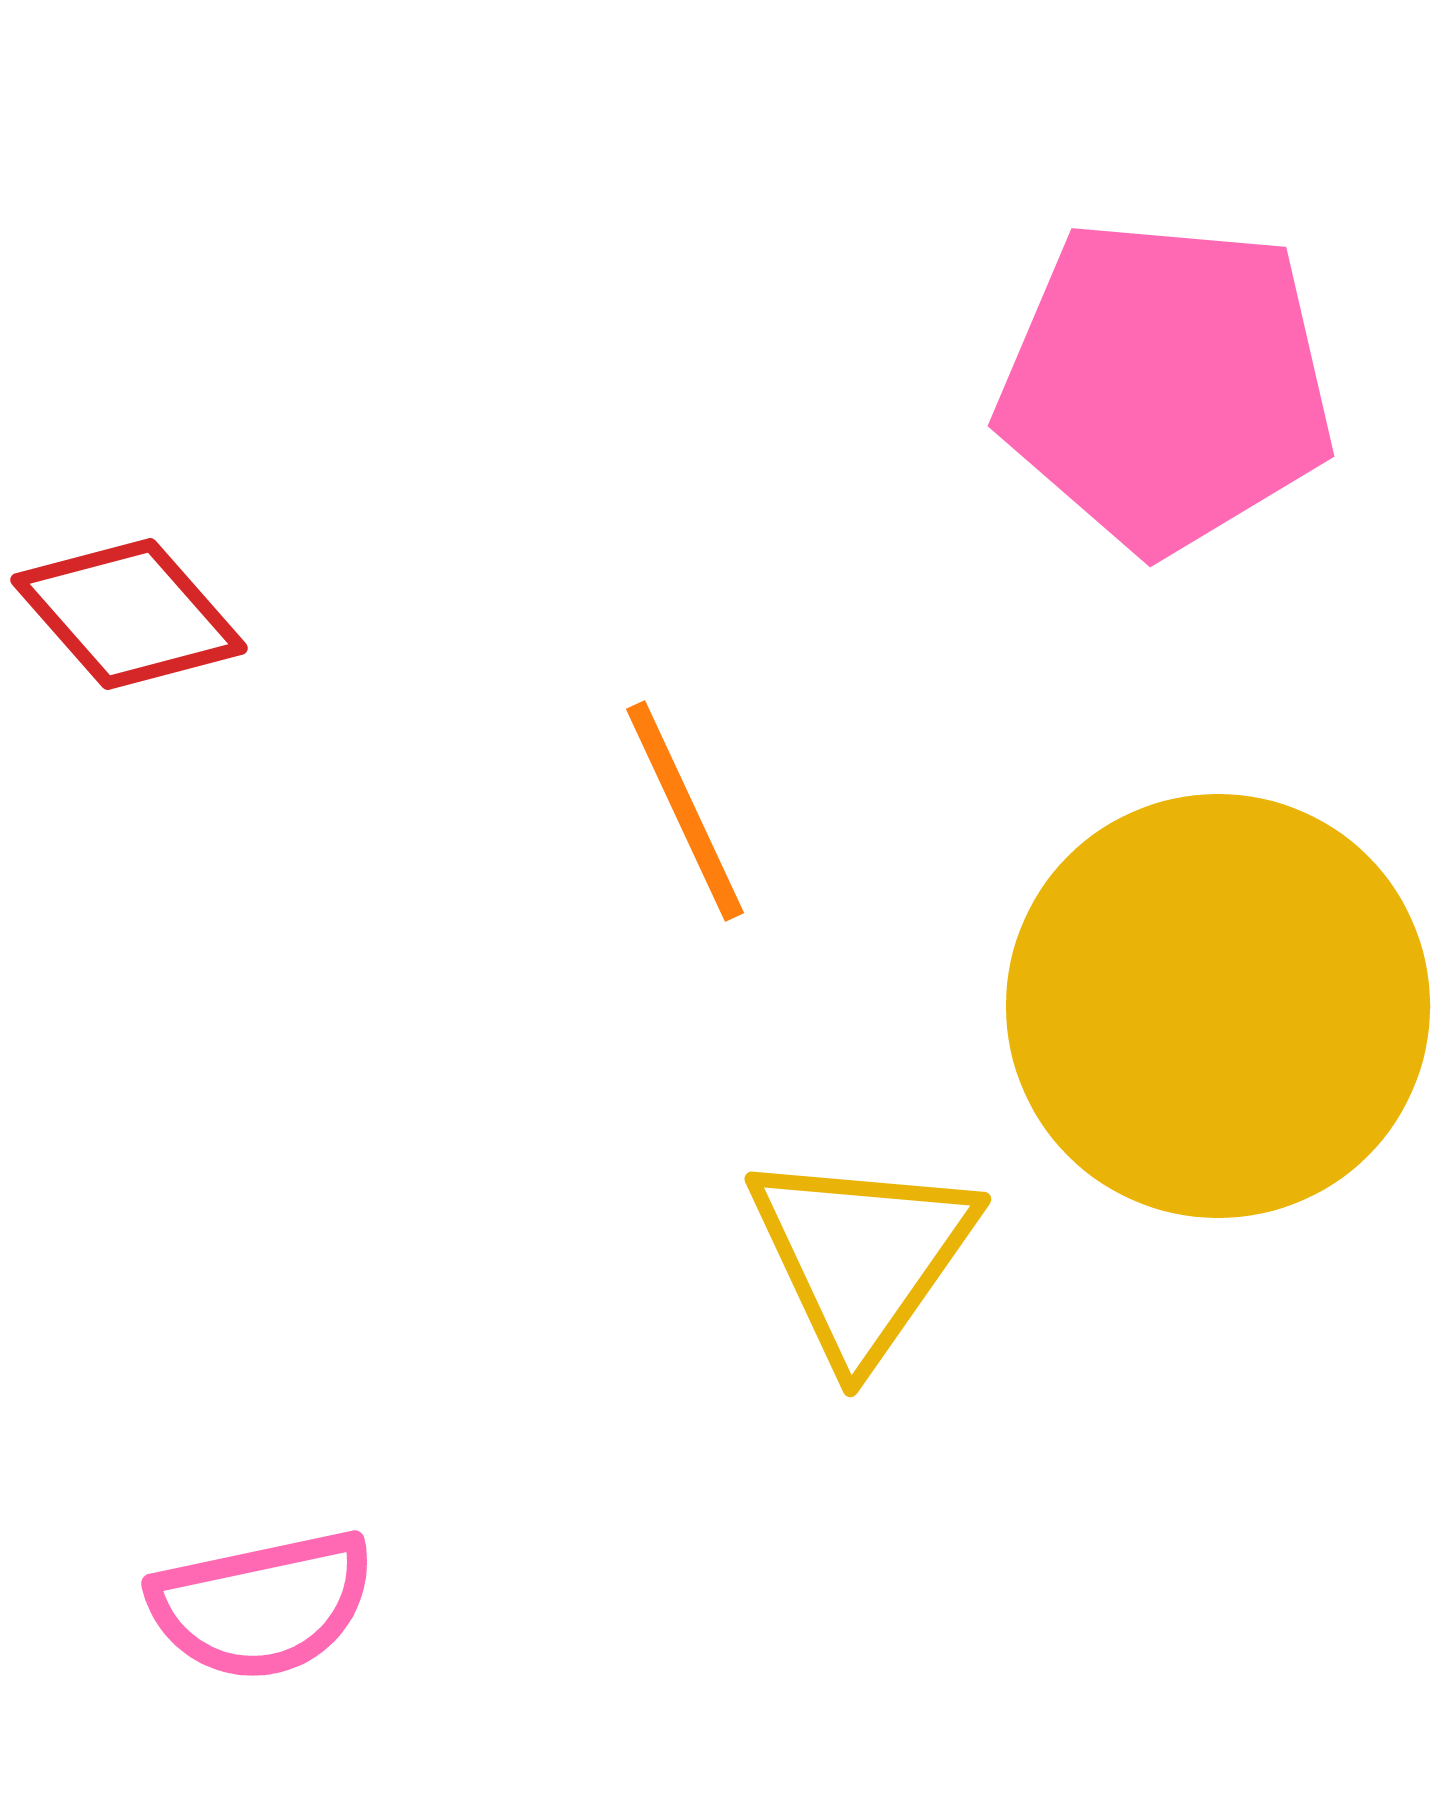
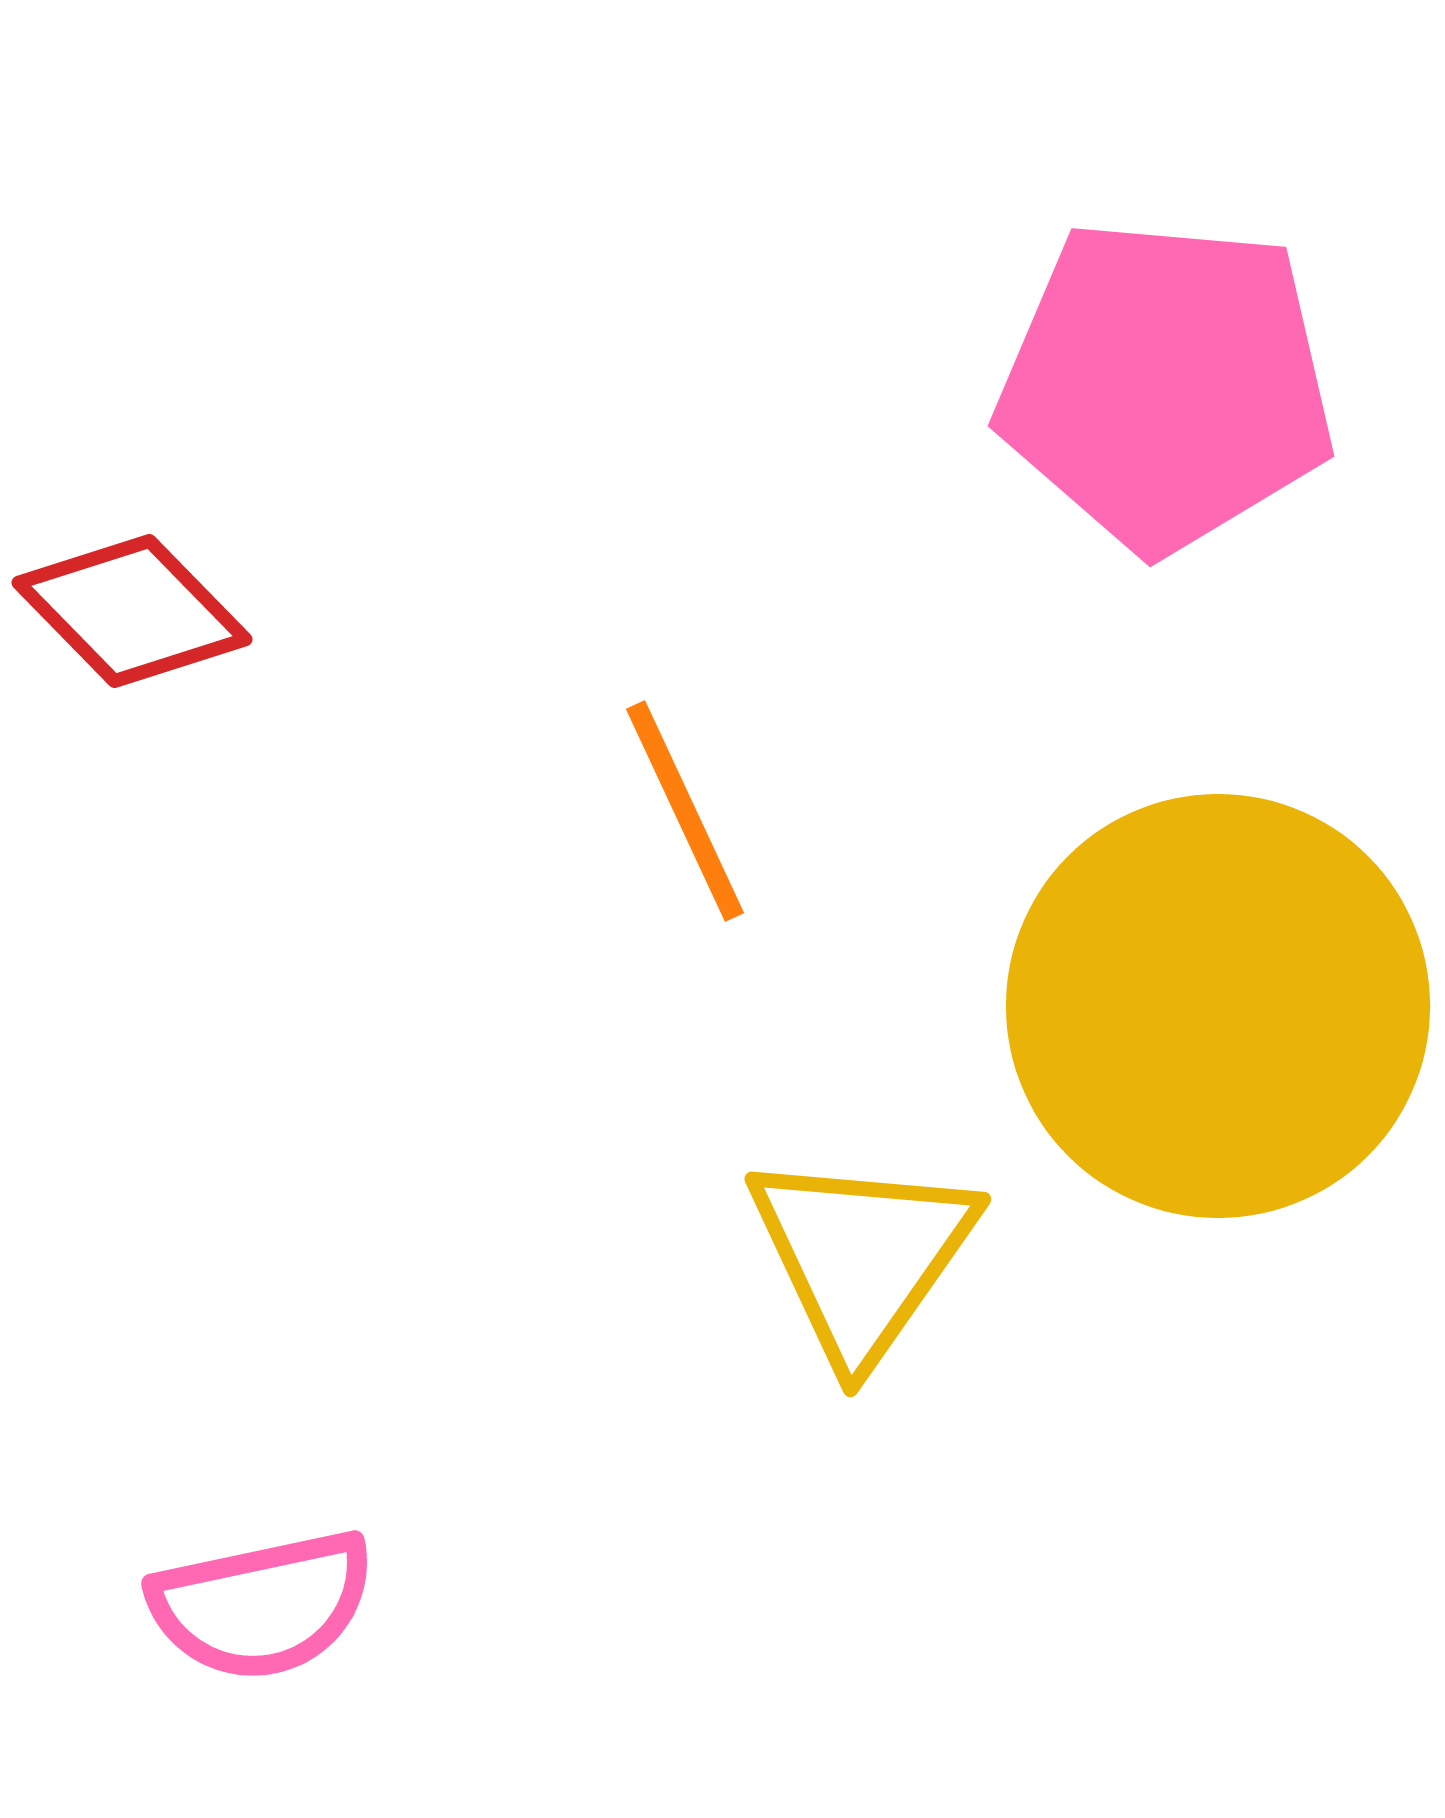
red diamond: moved 3 px right, 3 px up; rotated 3 degrees counterclockwise
